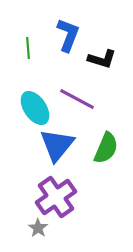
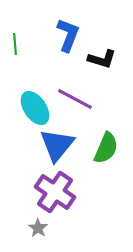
green line: moved 13 px left, 4 px up
purple line: moved 2 px left
purple cross: moved 1 px left, 5 px up; rotated 21 degrees counterclockwise
